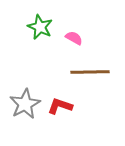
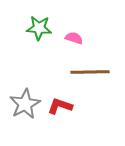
green star: moved 1 px left, 1 px down; rotated 20 degrees counterclockwise
pink semicircle: rotated 12 degrees counterclockwise
